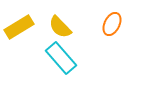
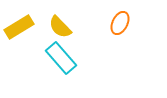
orange ellipse: moved 8 px right, 1 px up
